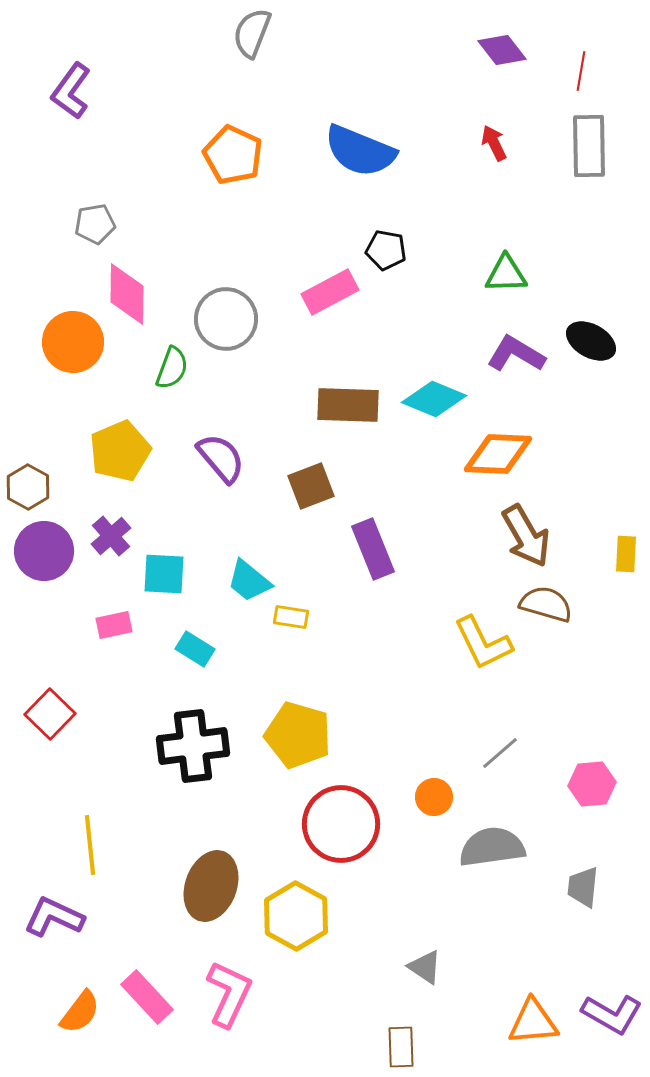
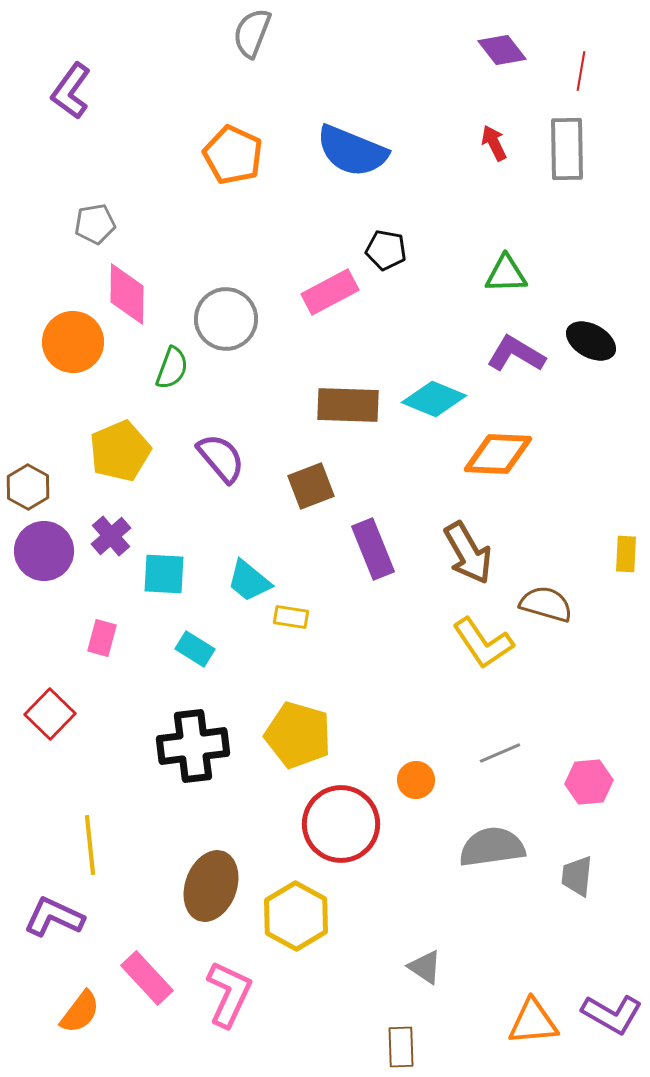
gray rectangle at (589, 146): moved 22 px left, 3 px down
blue semicircle at (360, 151): moved 8 px left
brown arrow at (526, 536): moved 58 px left, 17 px down
pink rectangle at (114, 625): moved 12 px left, 13 px down; rotated 63 degrees counterclockwise
yellow L-shape at (483, 643): rotated 8 degrees counterclockwise
gray line at (500, 753): rotated 18 degrees clockwise
pink hexagon at (592, 784): moved 3 px left, 2 px up
orange circle at (434, 797): moved 18 px left, 17 px up
gray trapezoid at (583, 887): moved 6 px left, 11 px up
pink rectangle at (147, 997): moved 19 px up
